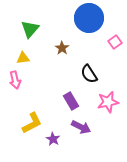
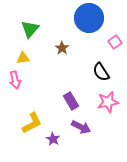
black semicircle: moved 12 px right, 2 px up
